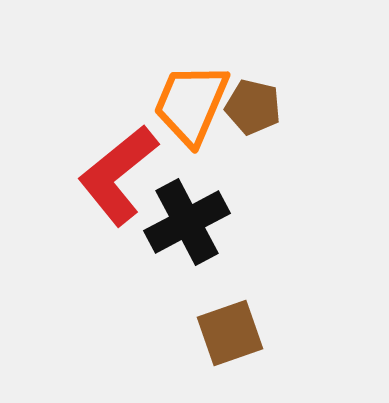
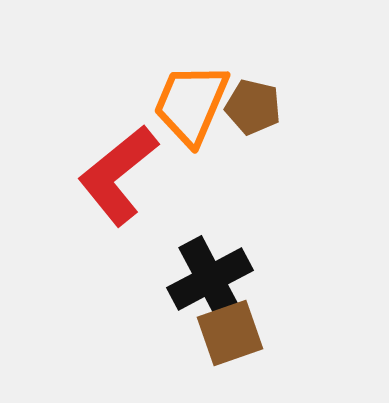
black cross: moved 23 px right, 57 px down
